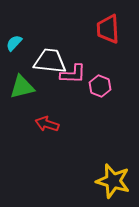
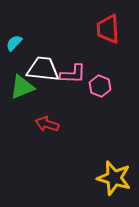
white trapezoid: moved 7 px left, 8 px down
green triangle: rotated 8 degrees counterclockwise
yellow star: moved 1 px right, 3 px up
